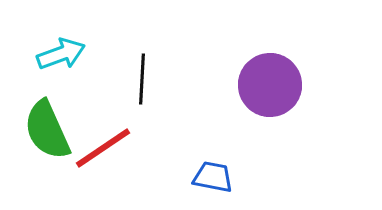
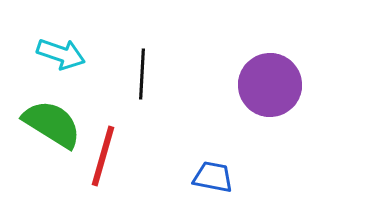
cyan arrow: rotated 39 degrees clockwise
black line: moved 5 px up
green semicircle: moved 5 px right, 6 px up; rotated 146 degrees clockwise
red line: moved 8 px down; rotated 40 degrees counterclockwise
